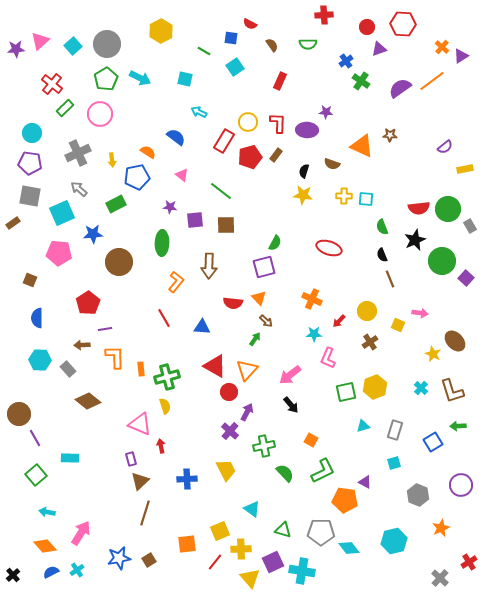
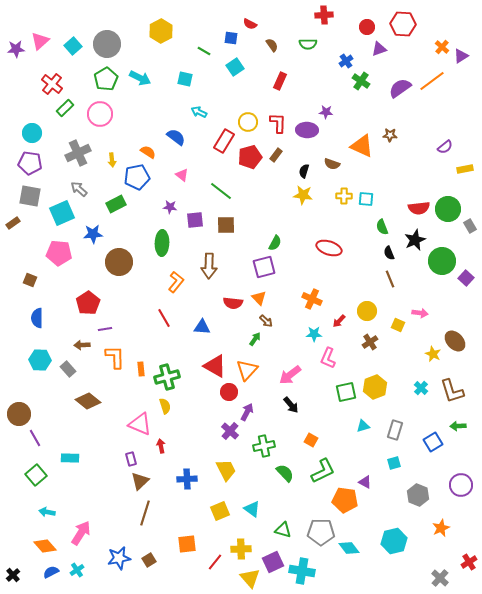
black semicircle at (382, 255): moved 7 px right, 2 px up
yellow square at (220, 531): moved 20 px up
